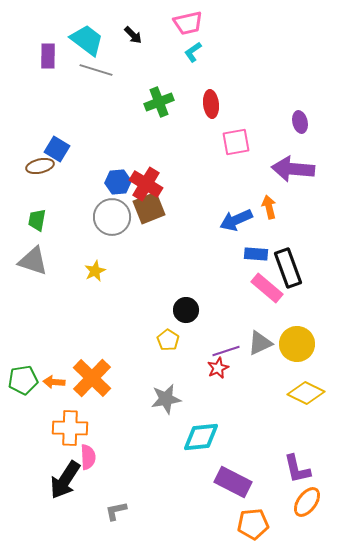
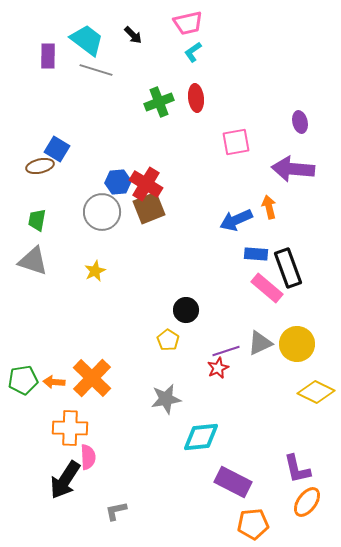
red ellipse at (211, 104): moved 15 px left, 6 px up
gray circle at (112, 217): moved 10 px left, 5 px up
yellow diamond at (306, 393): moved 10 px right, 1 px up
